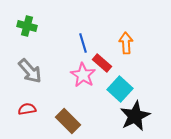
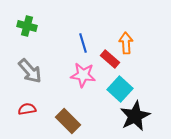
red rectangle: moved 8 px right, 4 px up
pink star: rotated 25 degrees counterclockwise
